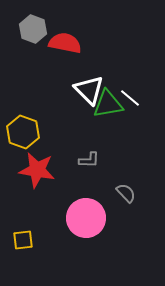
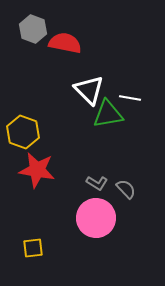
white line: rotated 30 degrees counterclockwise
green triangle: moved 10 px down
gray L-shape: moved 8 px right, 23 px down; rotated 30 degrees clockwise
gray semicircle: moved 4 px up
pink circle: moved 10 px right
yellow square: moved 10 px right, 8 px down
